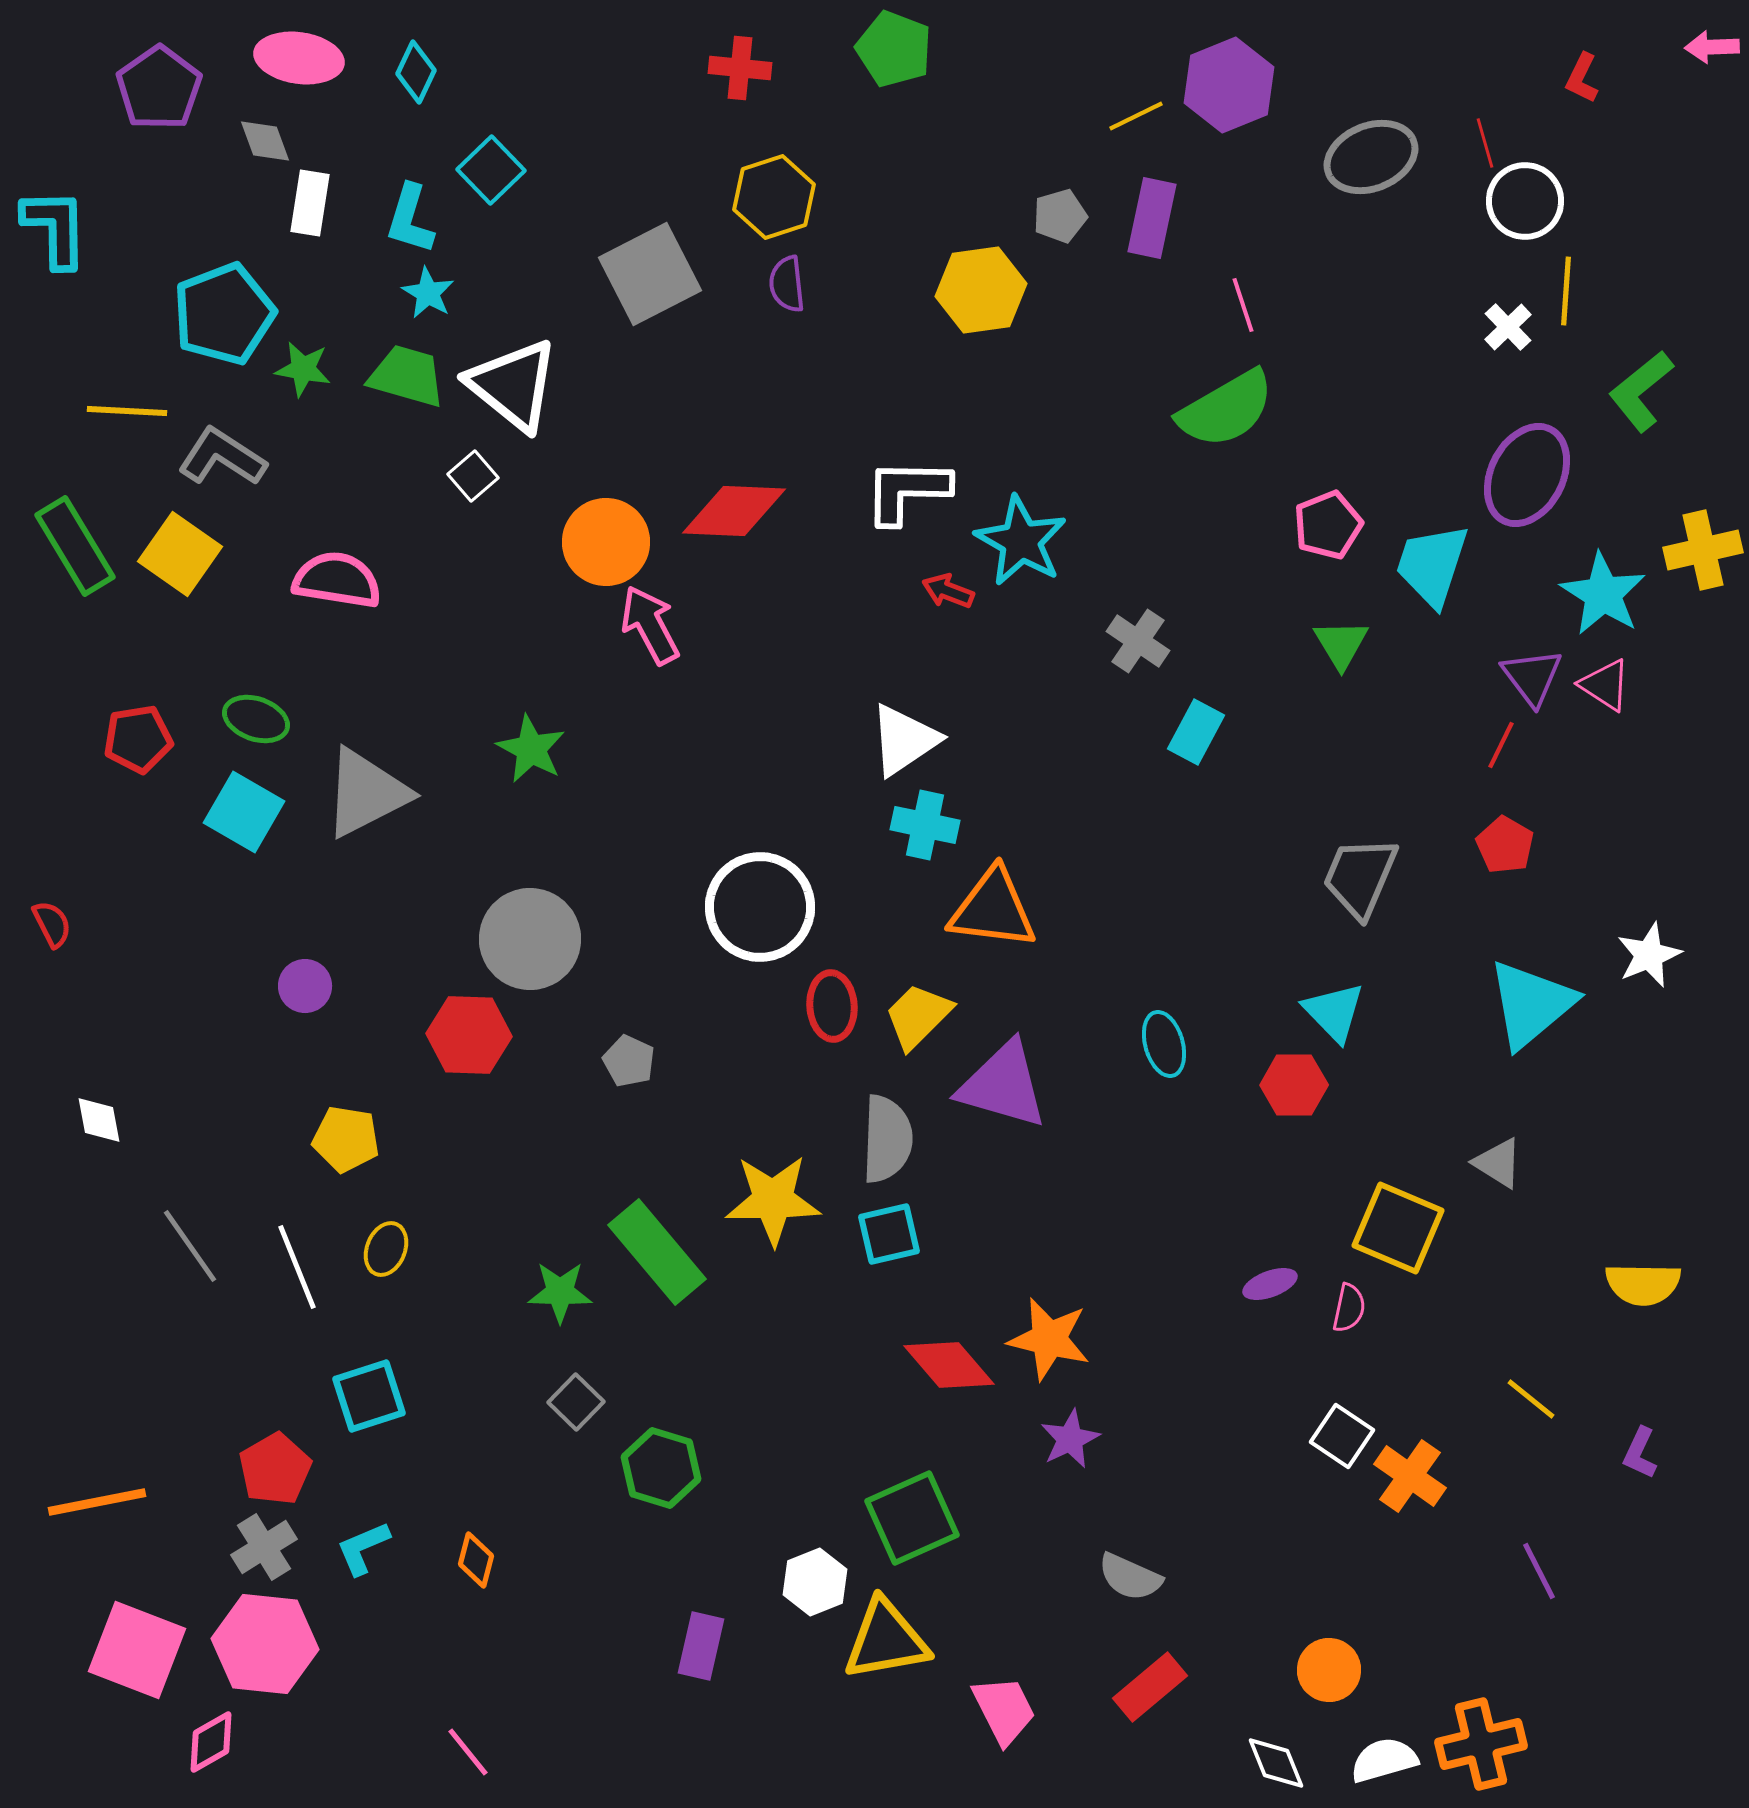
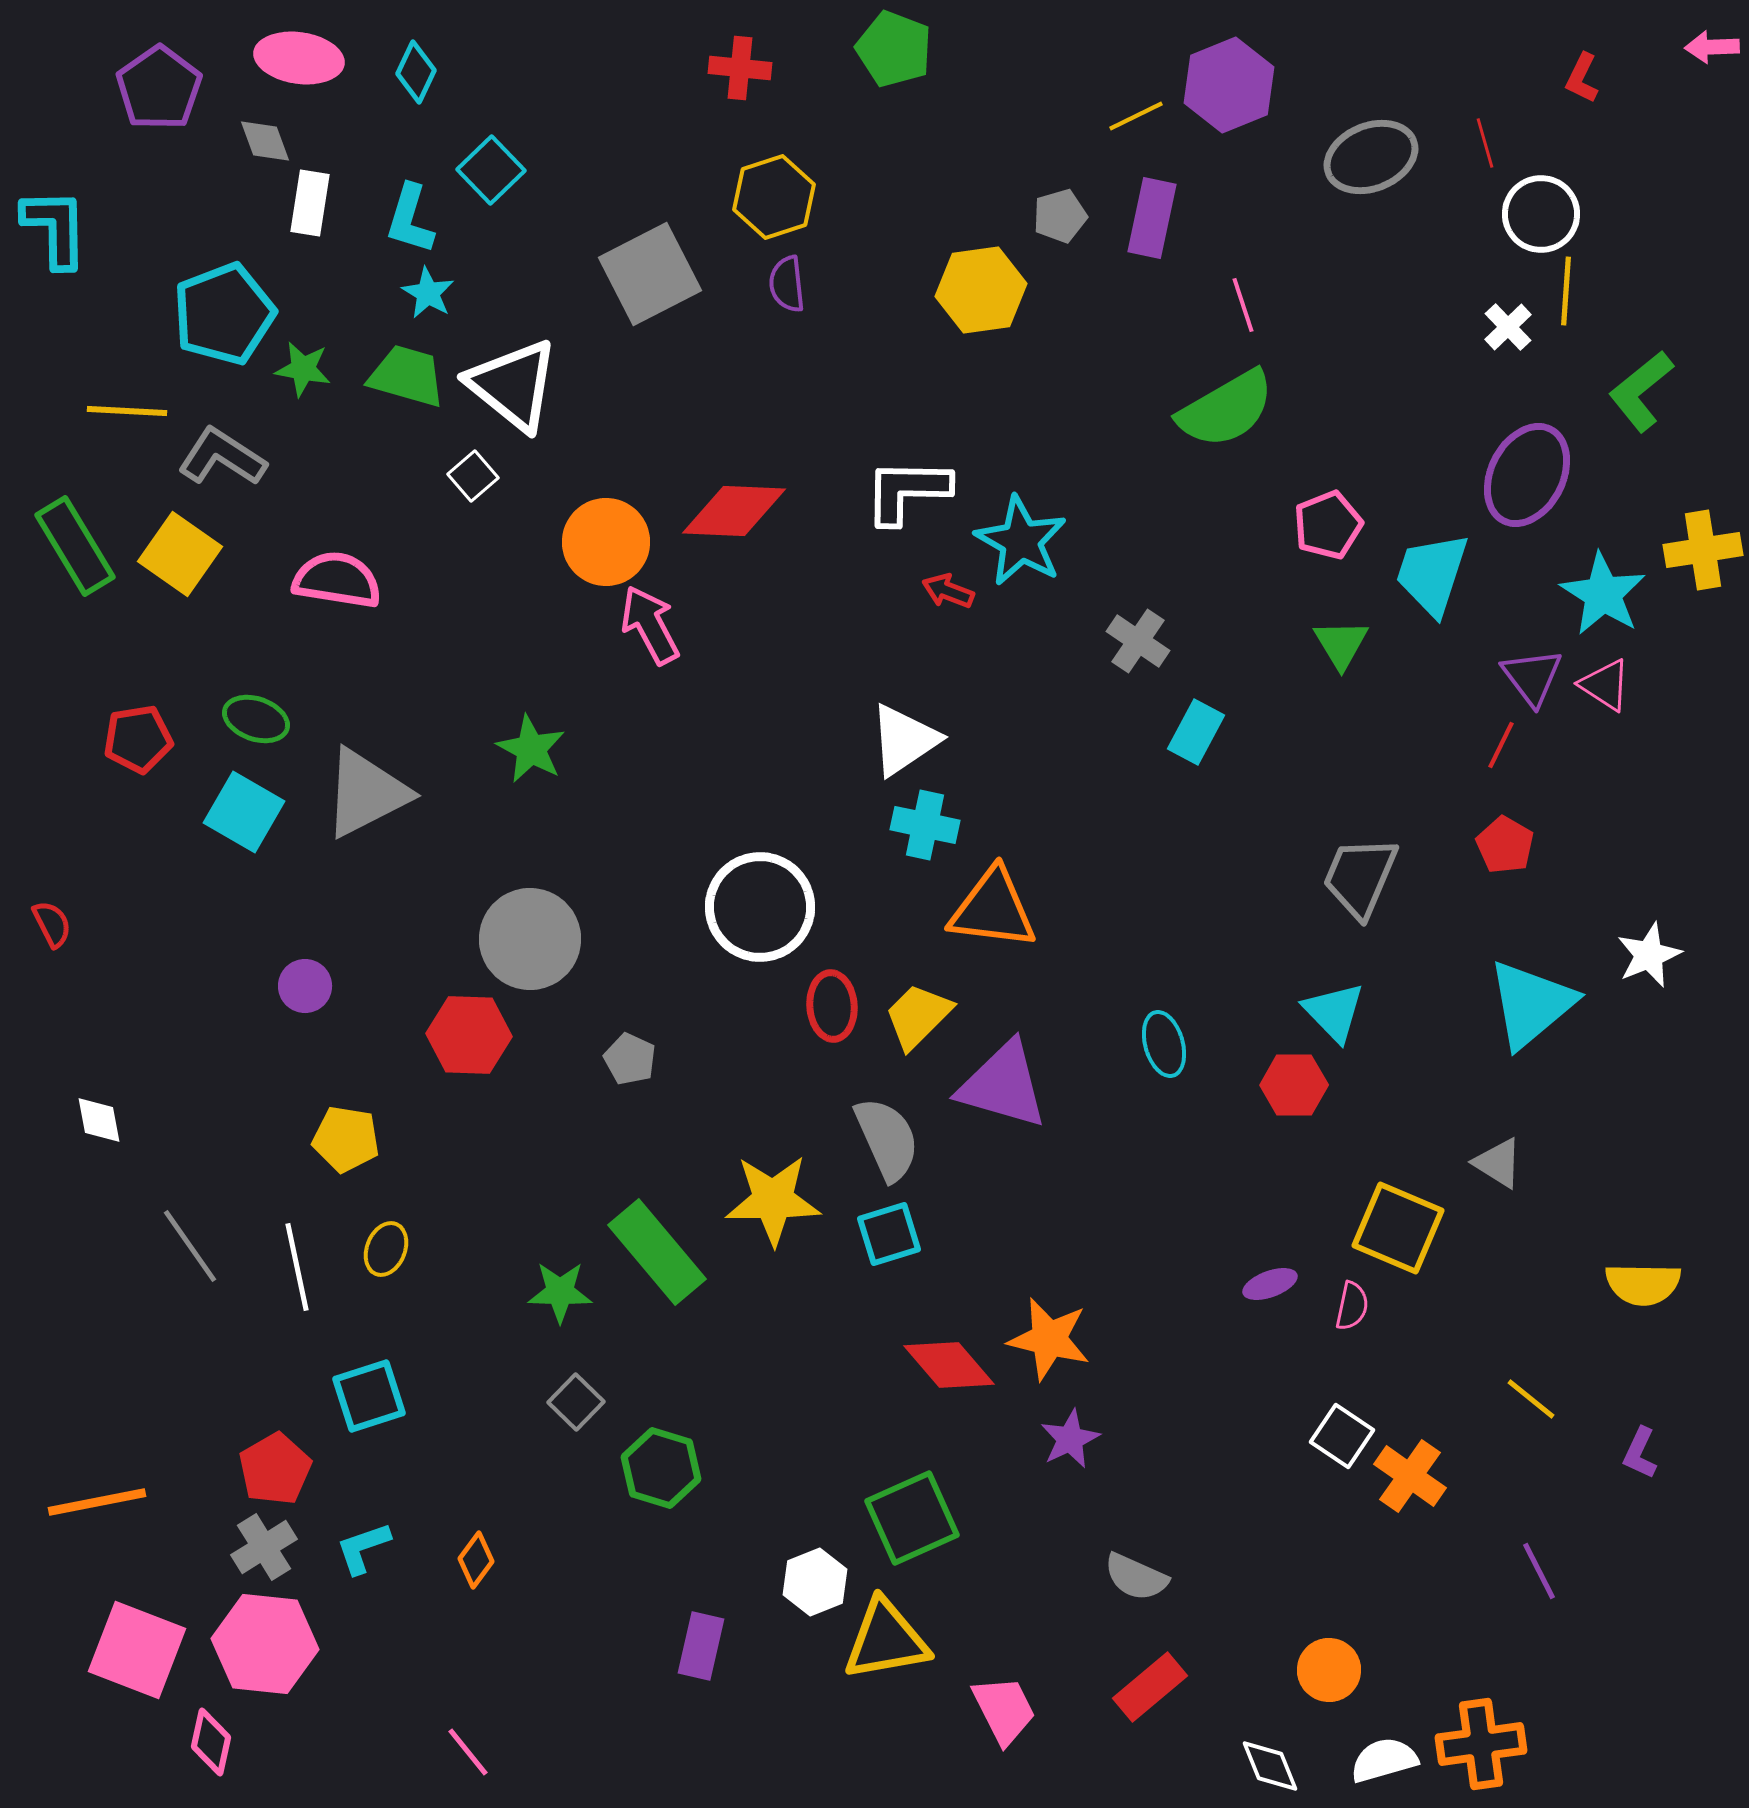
white circle at (1525, 201): moved 16 px right, 13 px down
yellow cross at (1703, 550): rotated 4 degrees clockwise
cyan trapezoid at (1432, 565): moved 9 px down
gray pentagon at (629, 1061): moved 1 px right, 2 px up
gray semicircle at (887, 1139): rotated 26 degrees counterclockwise
cyan square at (889, 1234): rotated 4 degrees counterclockwise
white line at (297, 1267): rotated 10 degrees clockwise
pink semicircle at (1349, 1308): moved 3 px right, 2 px up
cyan L-shape at (363, 1548): rotated 4 degrees clockwise
orange diamond at (476, 1560): rotated 22 degrees clockwise
gray semicircle at (1130, 1577): moved 6 px right
pink diamond at (211, 1742): rotated 48 degrees counterclockwise
orange cross at (1481, 1744): rotated 6 degrees clockwise
white diamond at (1276, 1763): moved 6 px left, 3 px down
